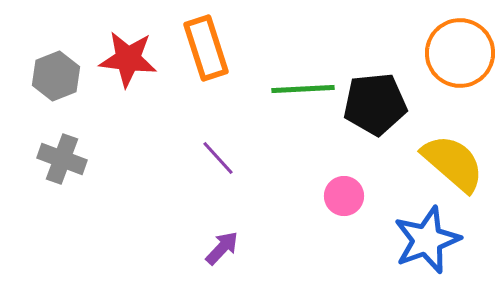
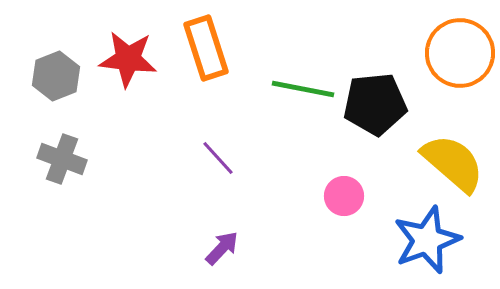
green line: rotated 14 degrees clockwise
